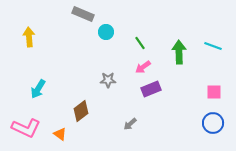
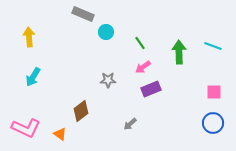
cyan arrow: moved 5 px left, 12 px up
